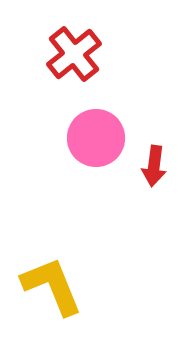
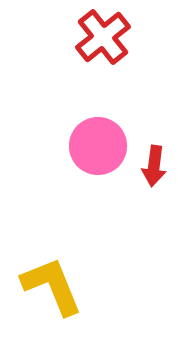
red cross: moved 29 px right, 17 px up
pink circle: moved 2 px right, 8 px down
